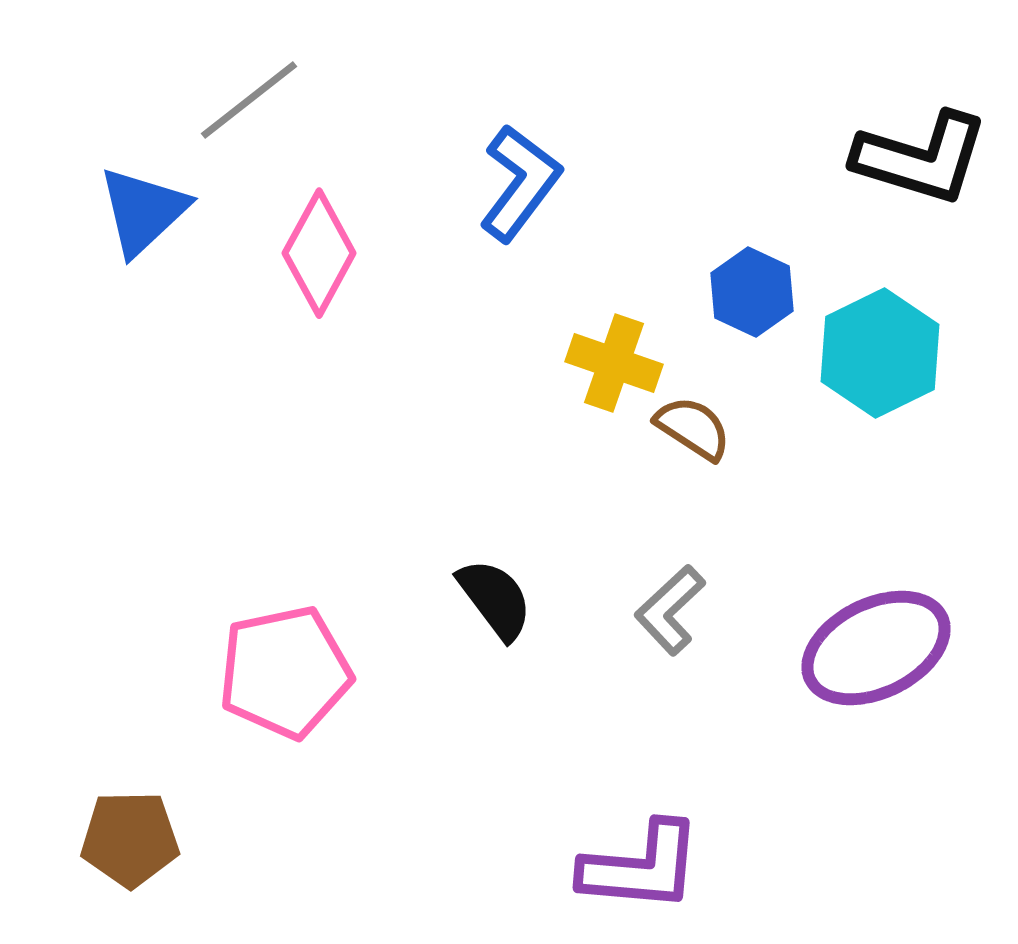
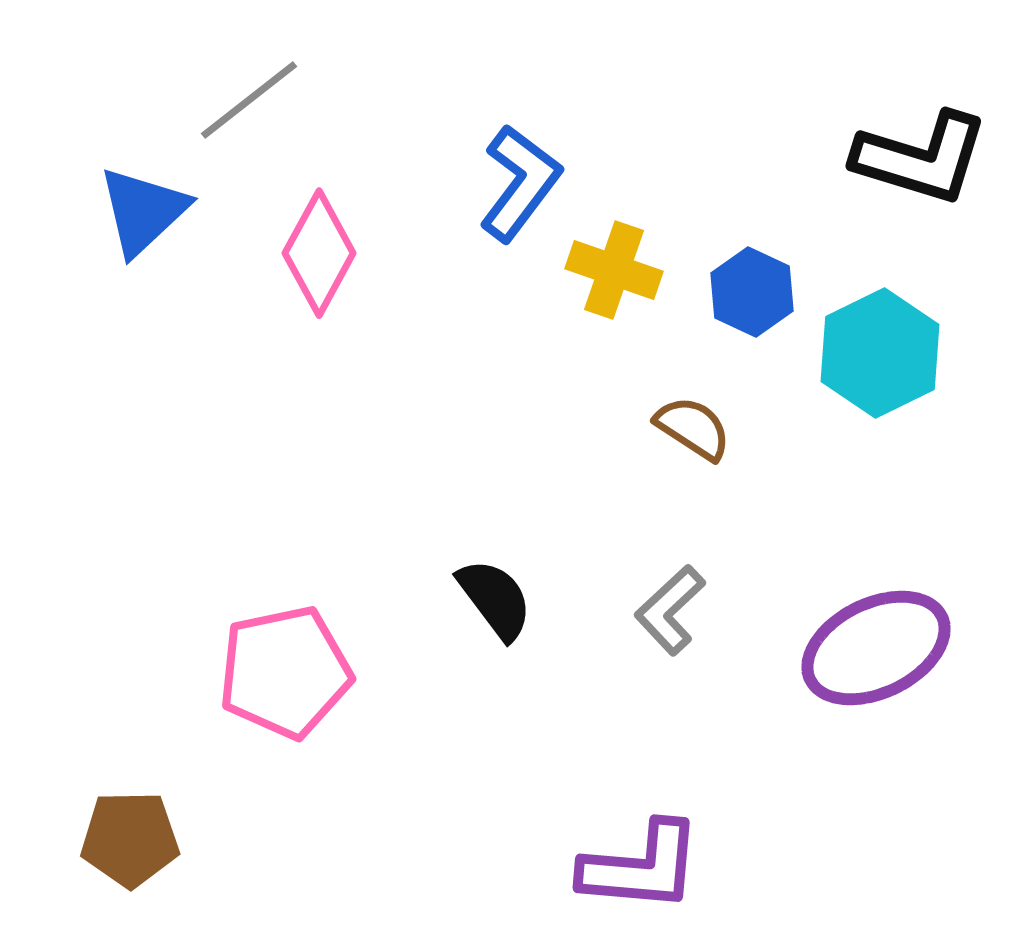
yellow cross: moved 93 px up
